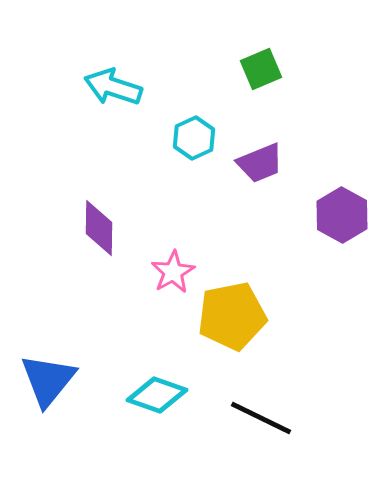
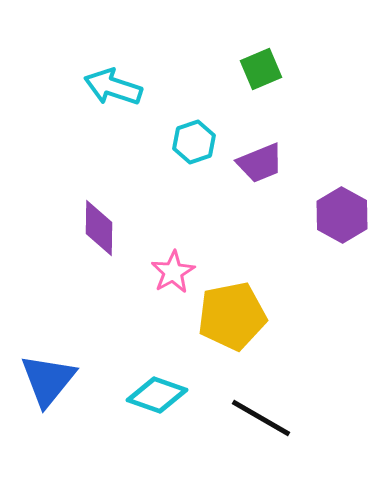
cyan hexagon: moved 4 px down; rotated 6 degrees clockwise
black line: rotated 4 degrees clockwise
